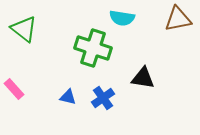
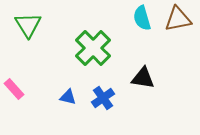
cyan semicircle: moved 20 px right; rotated 65 degrees clockwise
green triangle: moved 4 px right, 4 px up; rotated 20 degrees clockwise
green cross: rotated 27 degrees clockwise
